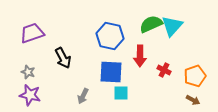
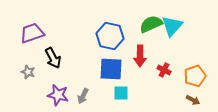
black arrow: moved 10 px left
blue square: moved 3 px up
purple star: moved 28 px right
